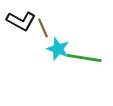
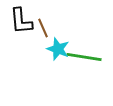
black L-shape: rotated 56 degrees clockwise
green line: moved 1 px up
